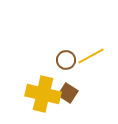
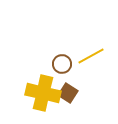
brown circle: moved 4 px left, 4 px down
yellow cross: moved 1 px up
